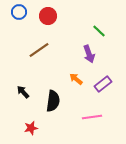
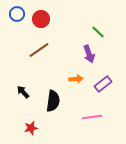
blue circle: moved 2 px left, 2 px down
red circle: moved 7 px left, 3 px down
green line: moved 1 px left, 1 px down
orange arrow: rotated 136 degrees clockwise
